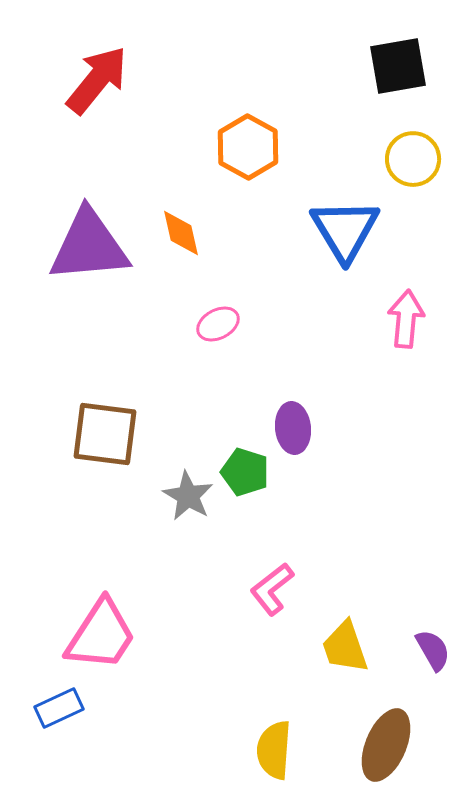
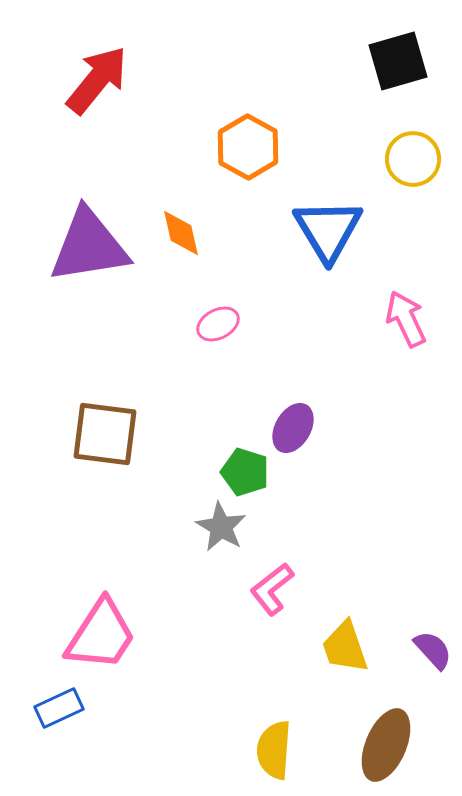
black square: moved 5 px up; rotated 6 degrees counterclockwise
blue triangle: moved 17 px left
purple triangle: rotated 4 degrees counterclockwise
pink arrow: rotated 30 degrees counterclockwise
purple ellipse: rotated 36 degrees clockwise
gray star: moved 33 px right, 31 px down
purple semicircle: rotated 12 degrees counterclockwise
